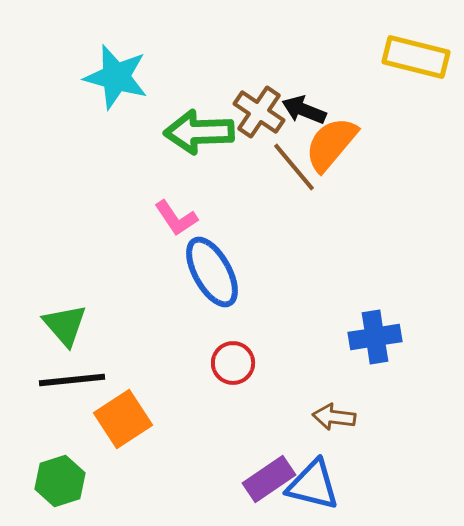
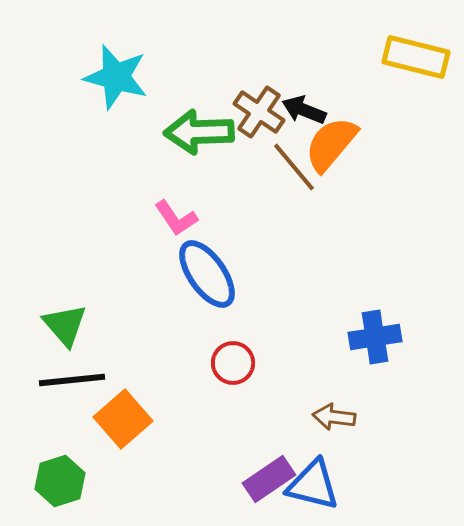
blue ellipse: moved 5 px left, 2 px down; rotated 6 degrees counterclockwise
orange square: rotated 8 degrees counterclockwise
